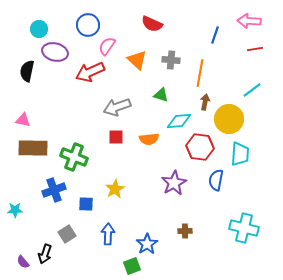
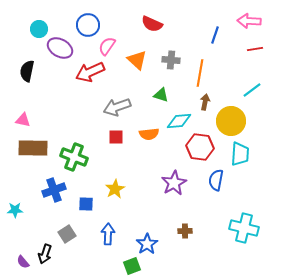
purple ellipse: moved 5 px right, 4 px up; rotated 15 degrees clockwise
yellow circle: moved 2 px right, 2 px down
orange semicircle: moved 5 px up
